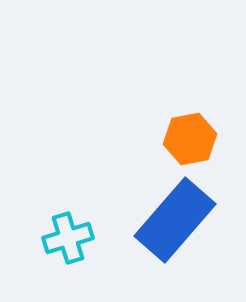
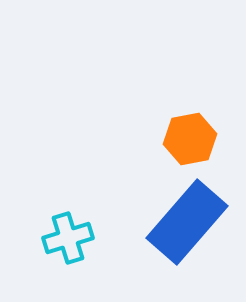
blue rectangle: moved 12 px right, 2 px down
